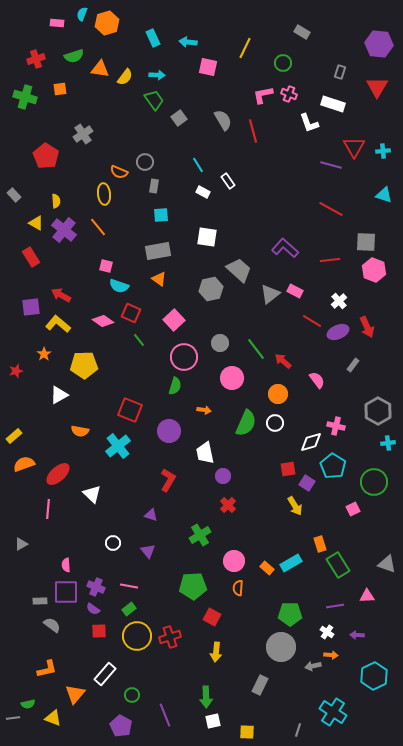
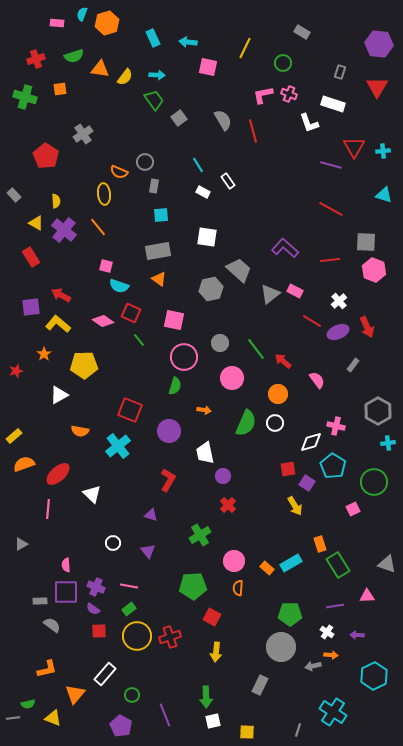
pink square at (174, 320): rotated 35 degrees counterclockwise
